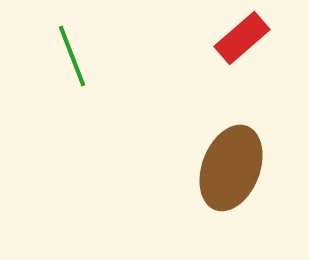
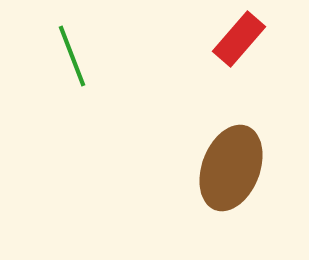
red rectangle: moved 3 px left, 1 px down; rotated 8 degrees counterclockwise
